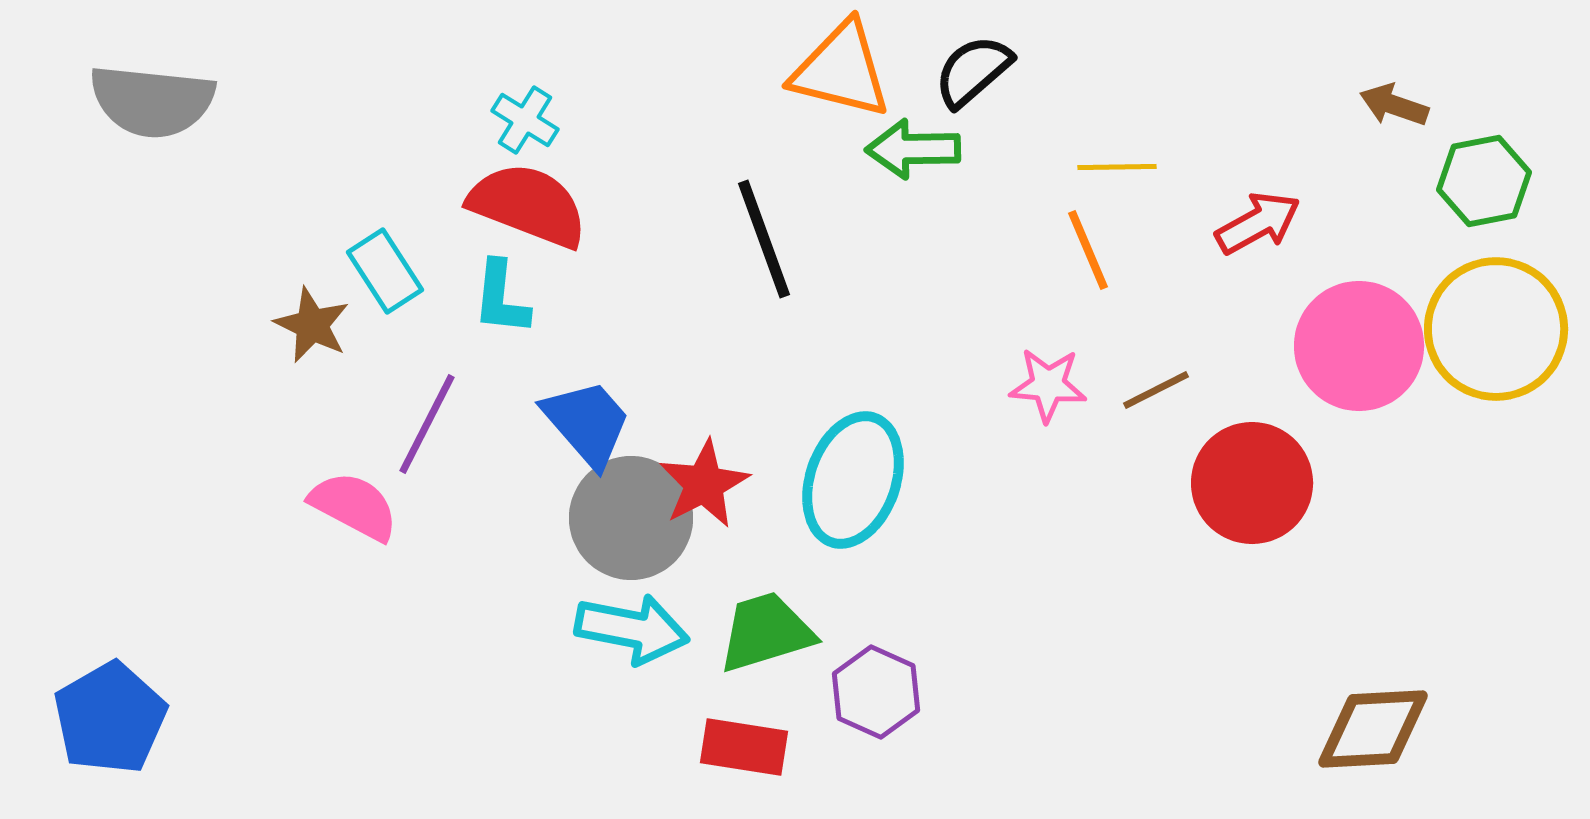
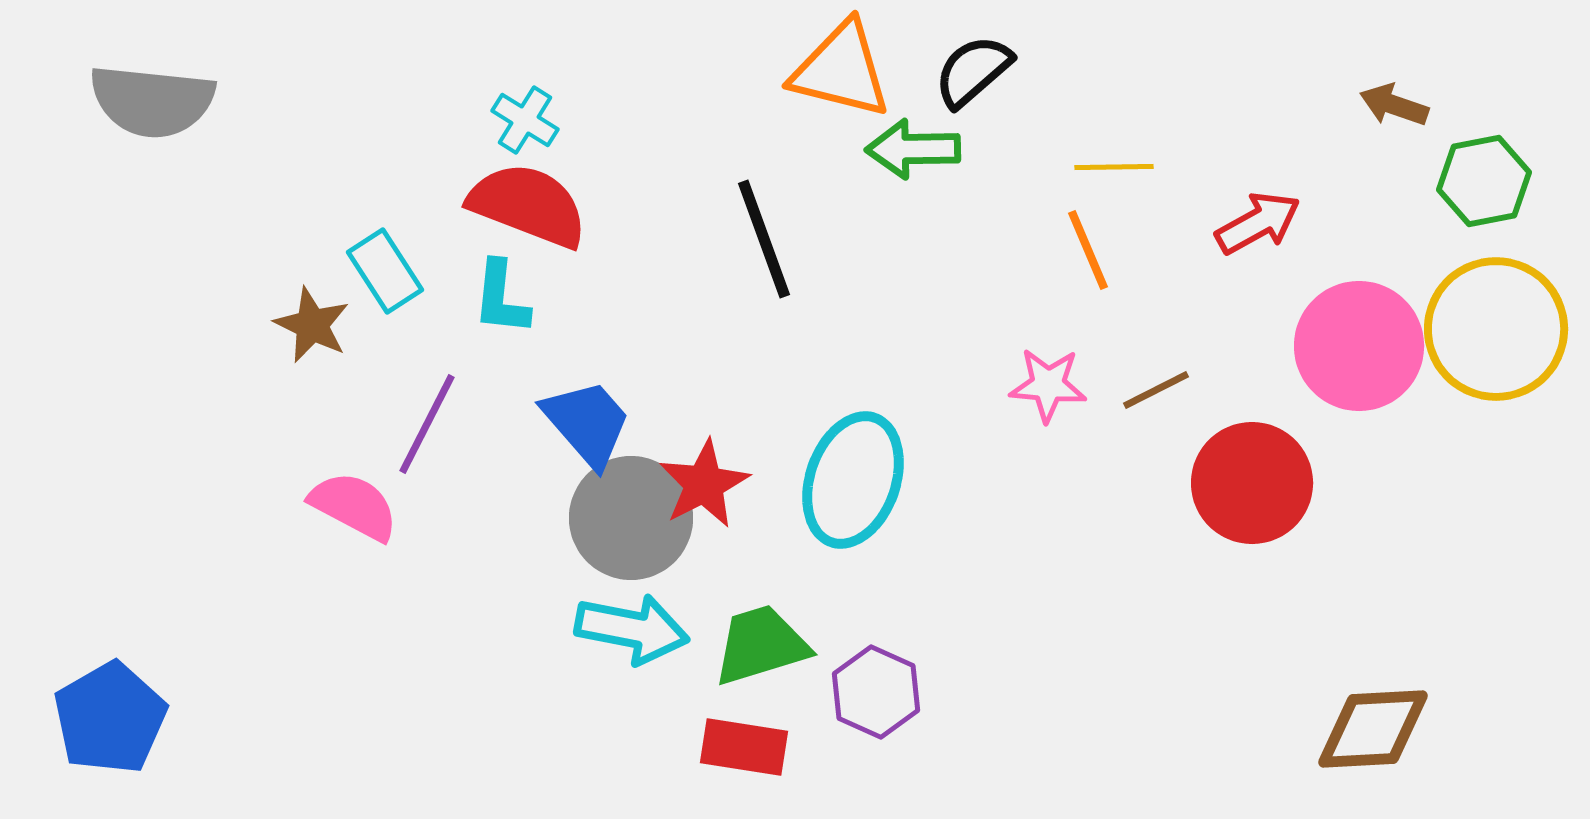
yellow line: moved 3 px left
green trapezoid: moved 5 px left, 13 px down
